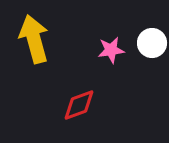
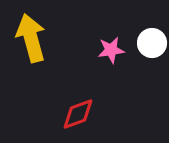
yellow arrow: moved 3 px left, 1 px up
red diamond: moved 1 px left, 9 px down
